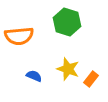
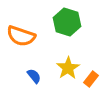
orange semicircle: moved 2 px right; rotated 24 degrees clockwise
yellow star: moved 1 px up; rotated 20 degrees clockwise
blue semicircle: rotated 28 degrees clockwise
